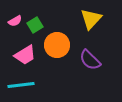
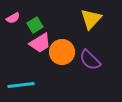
pink semicircle: moved 2 px left, 3 px up
orange circle: moved 5 px right, 7 px down
pink trapezoid: moved 15 px right, 12 px up
